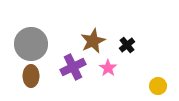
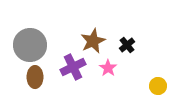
gray circle: moved 1 px left, 1 px down
brown ellipse: moved 4 px right, 1 px down
